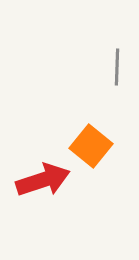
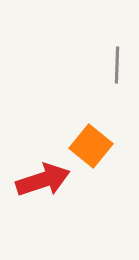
gray line: moved 2 px up
